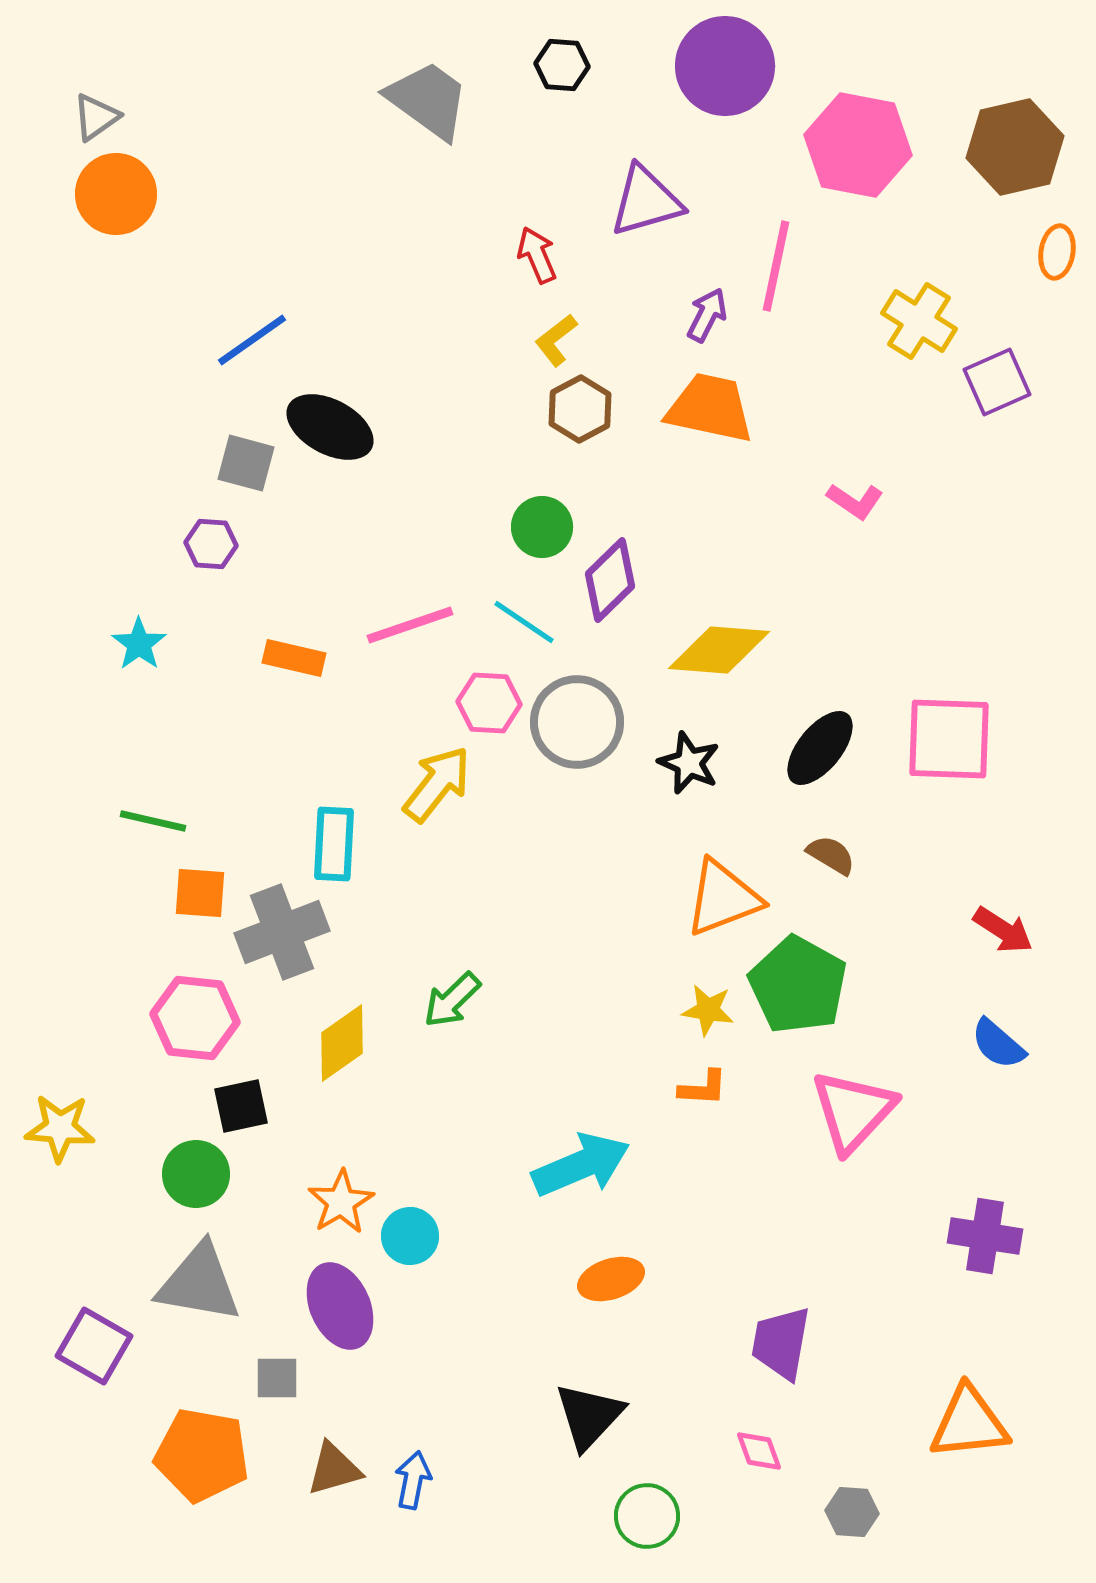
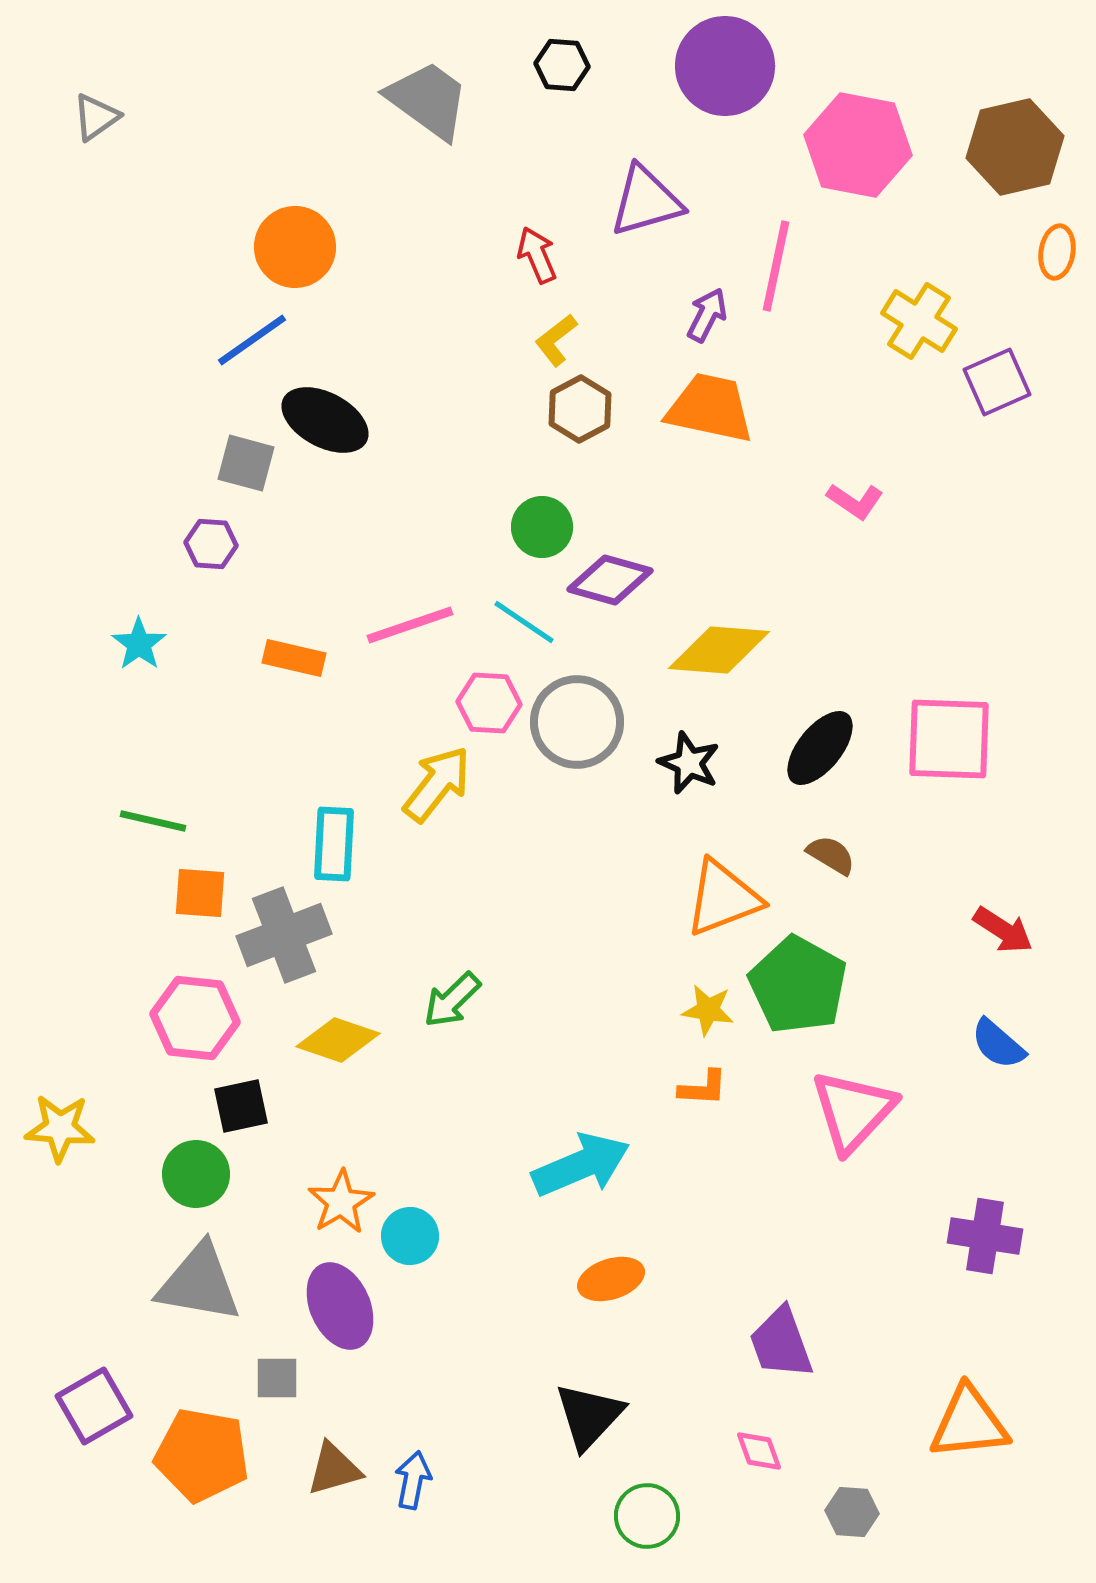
orange circle at (116, 194): moved 179 px right, 53 px down
black ellipse at (330, 427): moved 5 px left, 7 px up
purple diamond at (610, 580): rotated 60 degrees clockwise
gray cross at (282, 932): moved 2 px right, 3 px down
yellow diamond at (342, 1043): moved 4 px left, 3 px up; rotated 54 degrees clockwise
purple trapezoid at (781, 1343): rotated 30 degrees counterclockwise
purple square at (94, 1346): moved 60 px down; rotated 30 degrees clockwise
